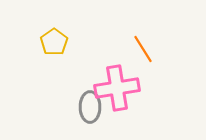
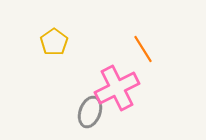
pink cross: rotated 18 degrees counterclockwise
gray ellipse: moved 5 px down; rotated 20 degrees clockwise
